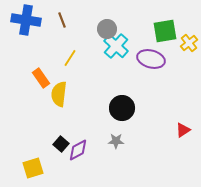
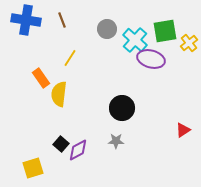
cyan cross: moved 19 px right, 6 px up
